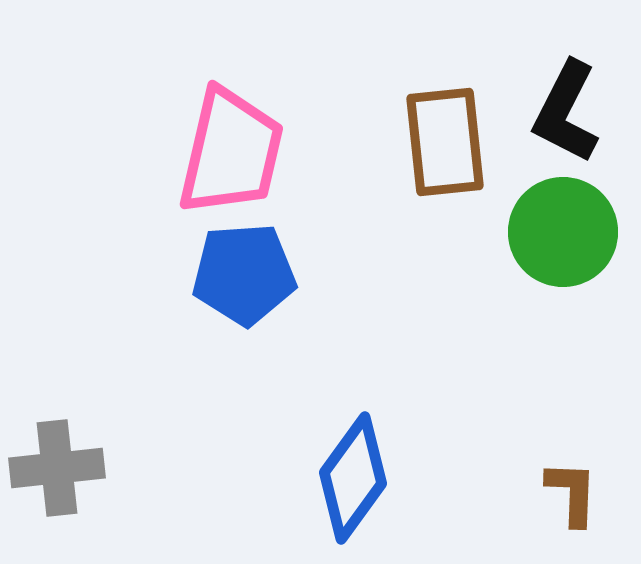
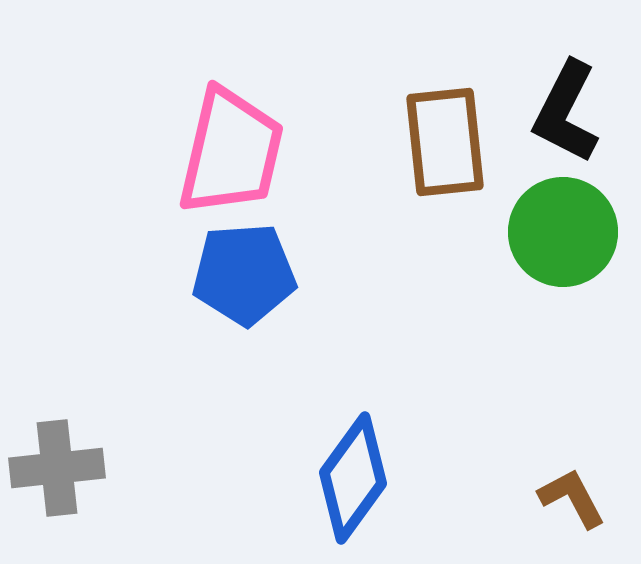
brown L-shape: moved 5 px down; rotated 30 degrees counterclockwise
